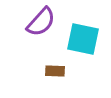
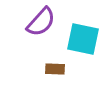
brown rectangle: moved 2 px up
